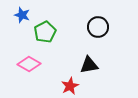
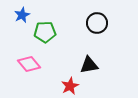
blue star: rotated 28 degrees clockwise
black circle: moved 1 px left, 4 px up
green pentagon: rotated 25 degrees clockwise
pink diamond: rotated 20 degrees clockwise
